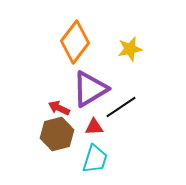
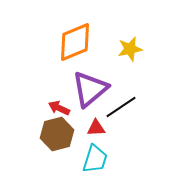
orange diamond: rotated 30 degrees clockwise
purple triangle: rotated 9 degrees counterclockwise
red triangle: moved 2 px right, 1 px down
